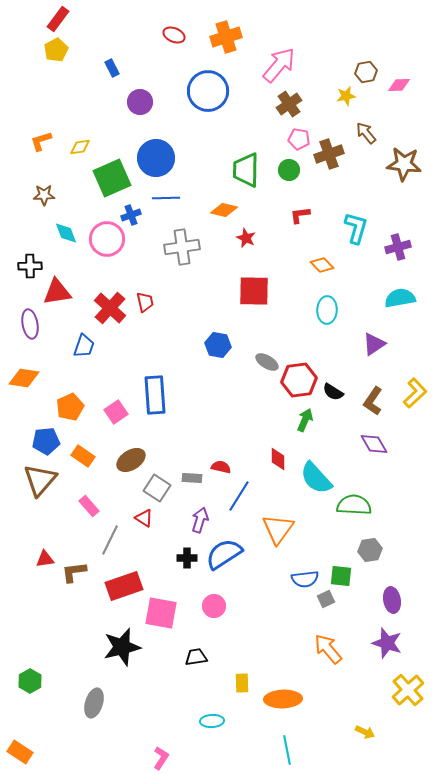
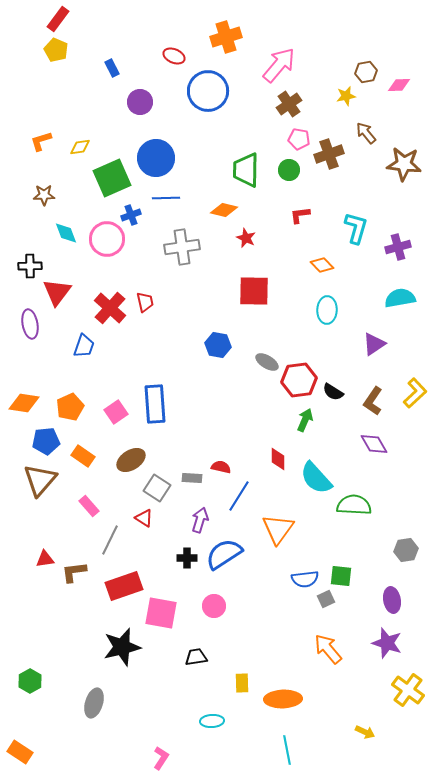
red ellipse at (174, 35): moved 21 px down
yellow pentagon at (56, 50): rotated 20 degrees counterclockwise
red triangle at (57, 292): rotated 44 degrees counterclockwise
orange diamond at (24, 378): moved 25 px down
blue rectangle at (155, 395): moved 9 px down
gray hexagon at (370, 550): moved 36 px right
yellow cross at (408, 690): rotated 12 degrees counterclockwise
